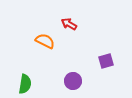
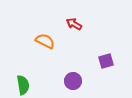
red arrow: moved 5 px right
green semicircle: moved 2 px left, 1 px down; rotated 18 degrees counterclockwise
